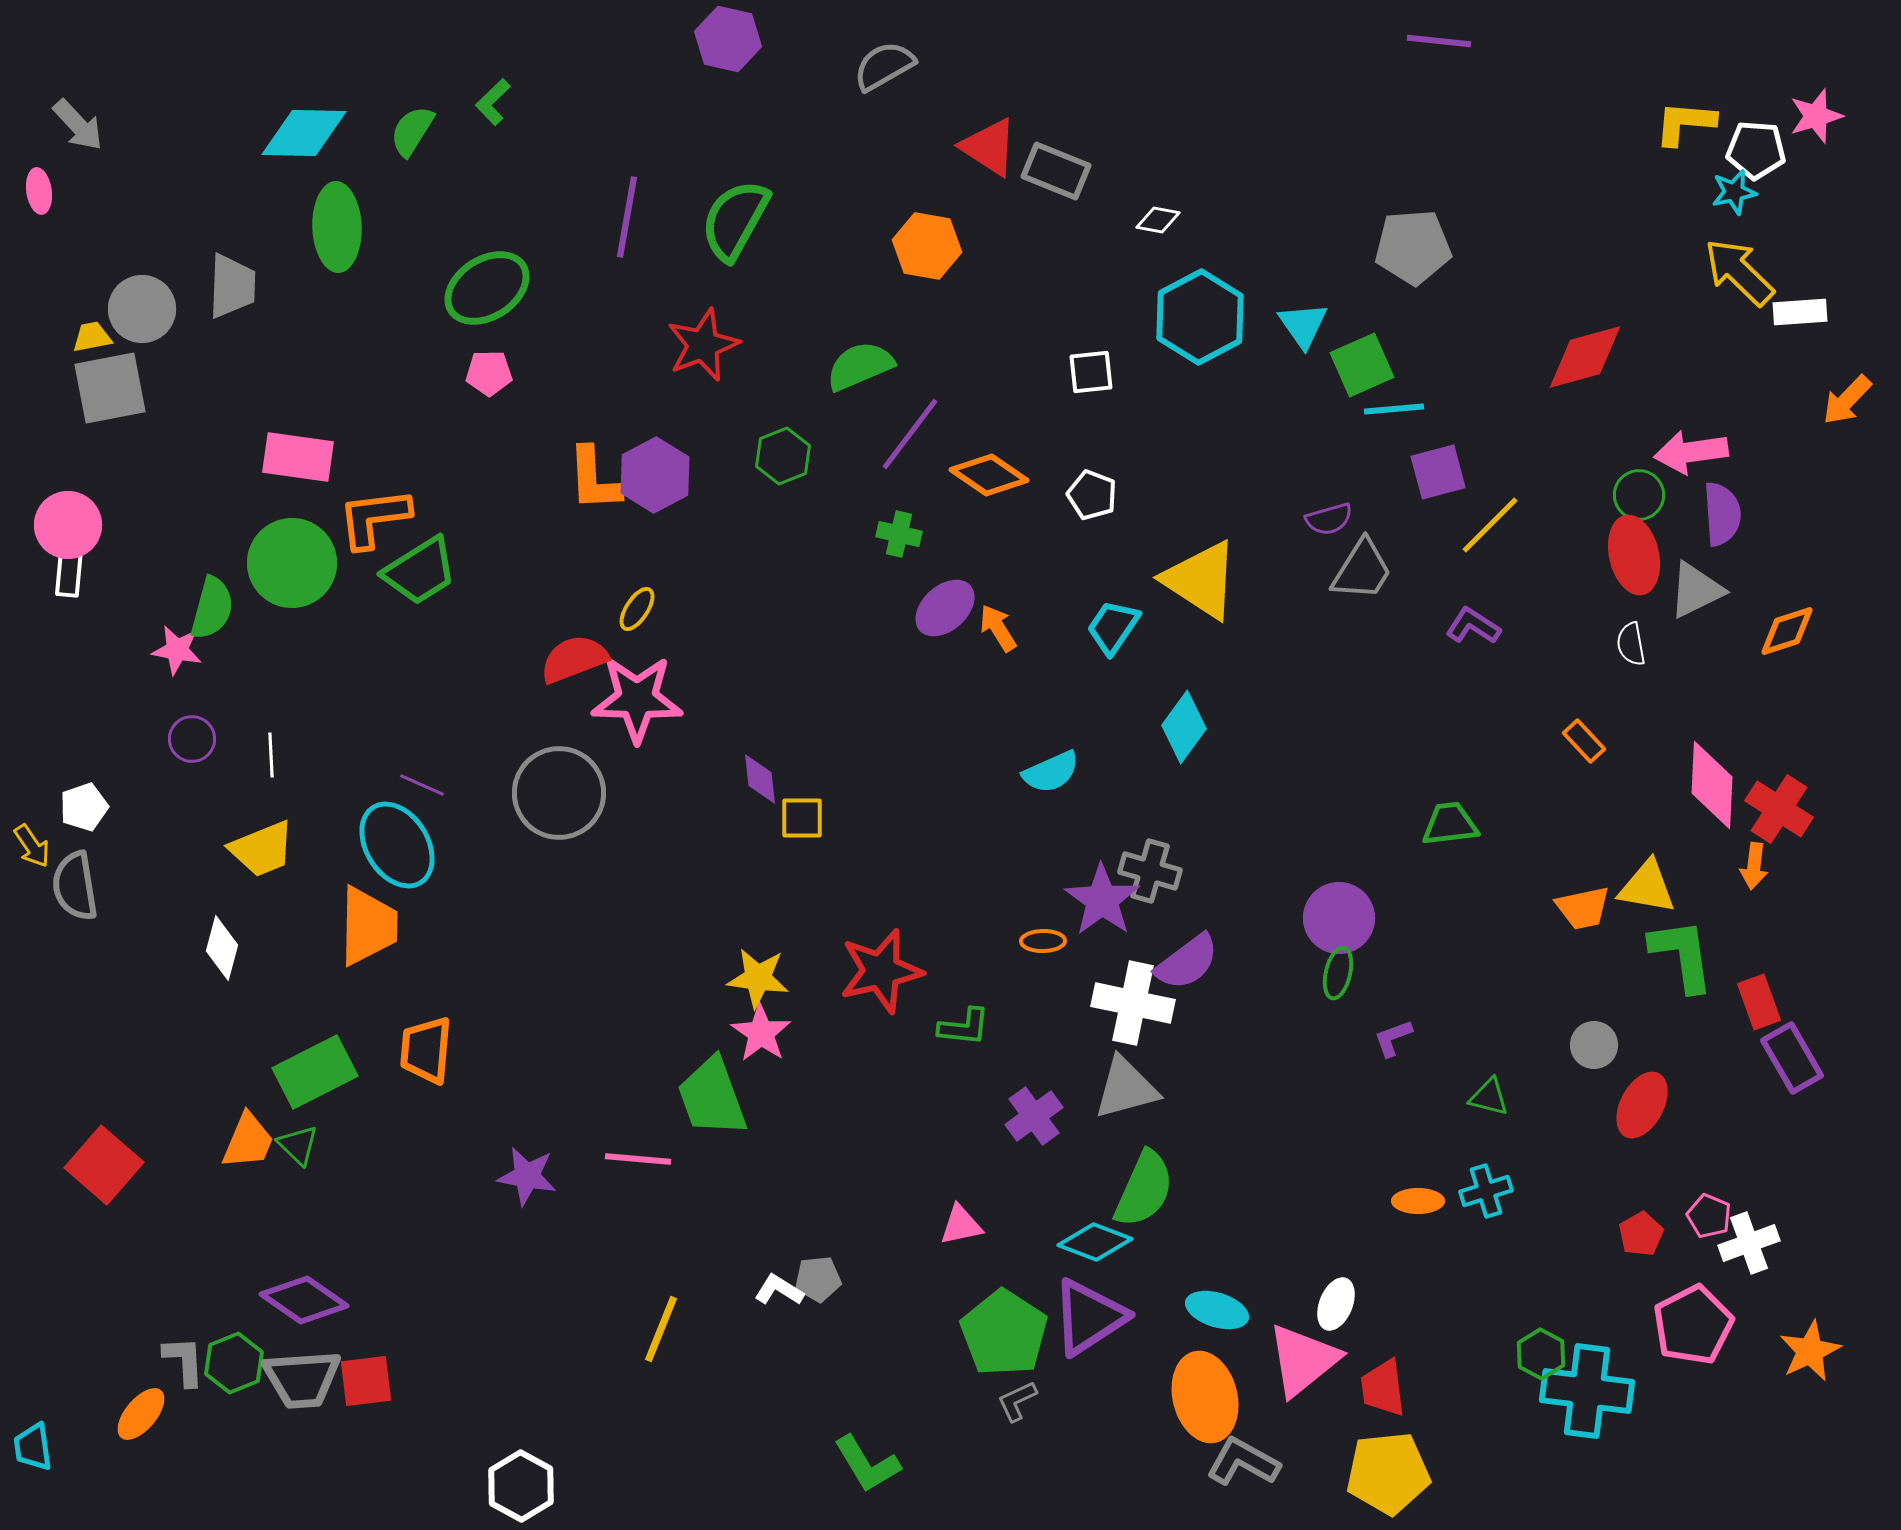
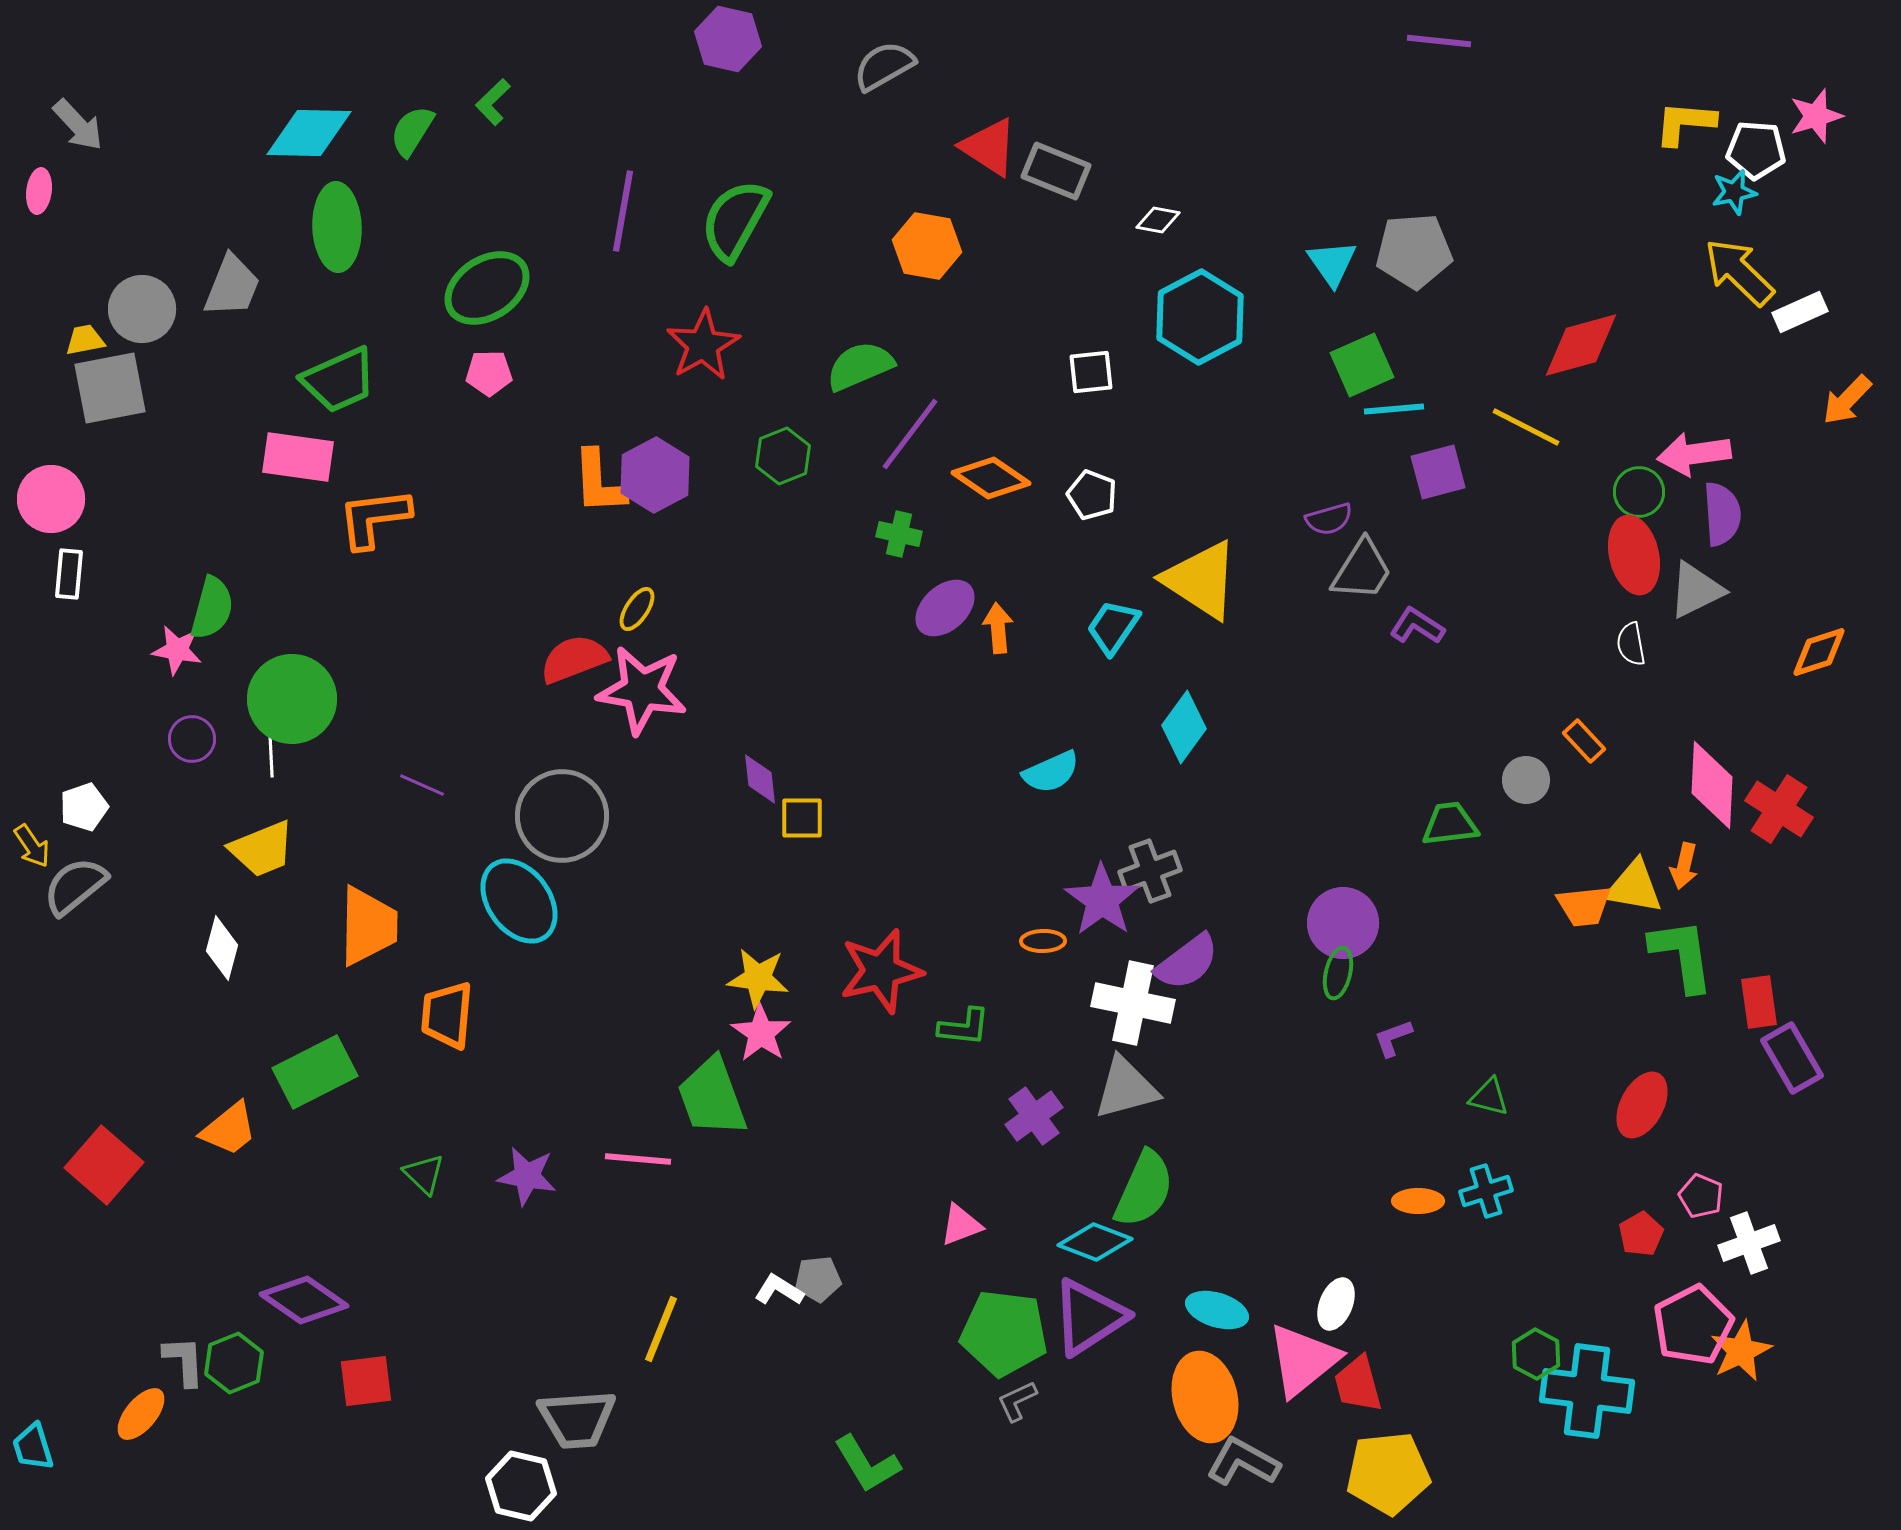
cyan diamond at (304, 133): moved 5 px right
pink ellipse at (39, 191): rotated 15 degrees clockwise
purple line at (627, 217): moved 4 px left, 6 px up
gray pentagon at (1413, 247): moved 1 px right, 4 px down
gray trapezoid at (232, 286): rotated 20 degrees clockwise
white rectangle at (1800, 312): rotated 20 degrees counterclockwise
cyan triangle at (1303, 325): moved 29 px right, 62 px up
yellow trapezoid at (92, 337): moved 7 px left, 3 px down
red star at (703, 345): rotated 8 degrees counterclockwise
red diamond at (1585, 357): moved 4 px left, 12 px up
pink arrow at (1691, 452): moved 3 px right, 2 px down
orange diamond at (989, 475): moved 2 px right, 3 px down
orange L-shape at (594, 479): moved 5 px right, 3 px down
green circle at (1639, 495): moved 3 px up
pink circle at (68, 525): moved 17 px left, 26 px up
yellow line at (1490, 525): moved 36 px right, 98 px up; rotated 72 degrees clockwise
green circle at (292, 563): moved 136 px down
green trapezoid at (420, 571): moved 81 px left, 191 px up; rotated 8 degrees clockwise
white rectangle at (69, 572): moved 2 px down
purple L-shape at (1473, 626): moved 56 px left
orange arrow at (998, 628): rotated 27 degrees clockwise
orange diamond at (1787, 631): moved 32 px right, 21 px down
pink star at (637, 699): moved 5 px right, 9 px up; rotated 8 degrees clockwise
gray circle at (559, 793): moved 3 px right, 23 px down
cyan ellipse at (397, 845): moved 122 px right, 56 px down; rotated 4 degrees counterclockwise
orange arrow at (1754, 866): moved 70 px left; rotated 6 degrees clockwise
gray cross at (1150, 871): rotated 36 degrees counterclockwise
gray semicircle at (75, 886): rotated 60 degrees clockwise
yellow triangle at (1647, 887): moved 13 px left
orange trapezoid at (1583, 908): moved 1 px right, 2 px up; rotated 6 degrees clockwise
purple circle at (1339, 918): moved 4 px right, 5 px down
red rectangle at (1759, 1002): rotated 12 degrees clockwise
gray circle at (1594, 1045): moved 68 px left, 265 px up
orange trapezoid at (426, 1050): moved 21 px right, 35 px up
orange trapezoid at (248, 1141): moved 19 px left, 12 px up; rotated 28 degrees clockwise
green triangle at (298, 1145): moved 126 px right, 29 px down
pink pentagon at (1709, 1216): moved 8 px left, 20 px up
pink triangle at (961, 1225): rotated 9 degrees counterclockwise
green pentagon at (1004, 1333): rotated 26 degrees counterclockwise
orange star at (1810, 1351): moved 69 px left
green hexagon at (1541, 1354): moved 5 px left
gray trapezoid at (302, 1379): moved 275 px right, 40 px down
red trapezoid at (1383, 1388): moved 25 px left, 4 px up; rotated 8 degrees counterclockwise
cyan trapezoid at (33, 1447): rotated 9 degrees counterclockwise
white hexagon at (521, 1486): rotated 16 degrees counterclockwise
